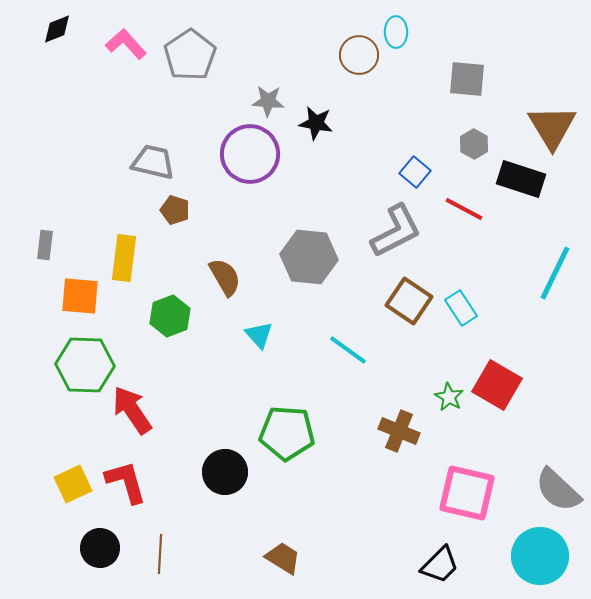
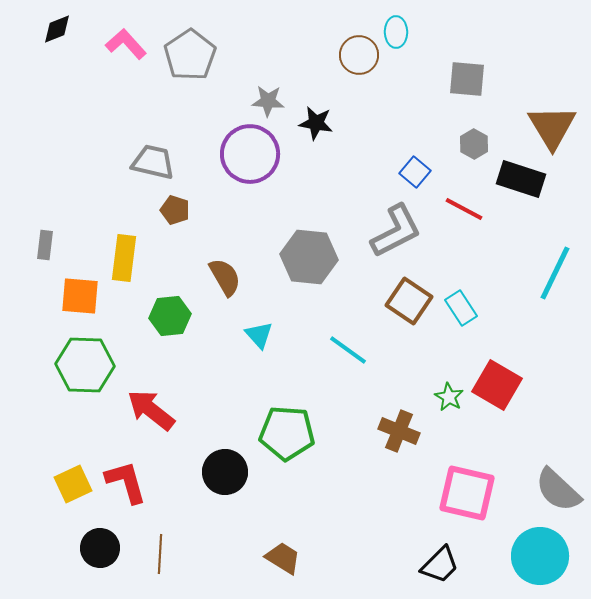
green hexagon at (170, 316): rotated 15 degrees clockwise
red arrow at (132, 410): moved 19 px right; rotated 18 degrees counterclockwise
